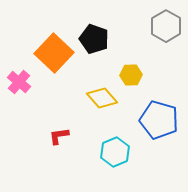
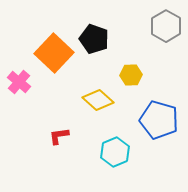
yellow diamond: moved 4 px left, 2 px down; rotated 8 degrees counterclockwise
